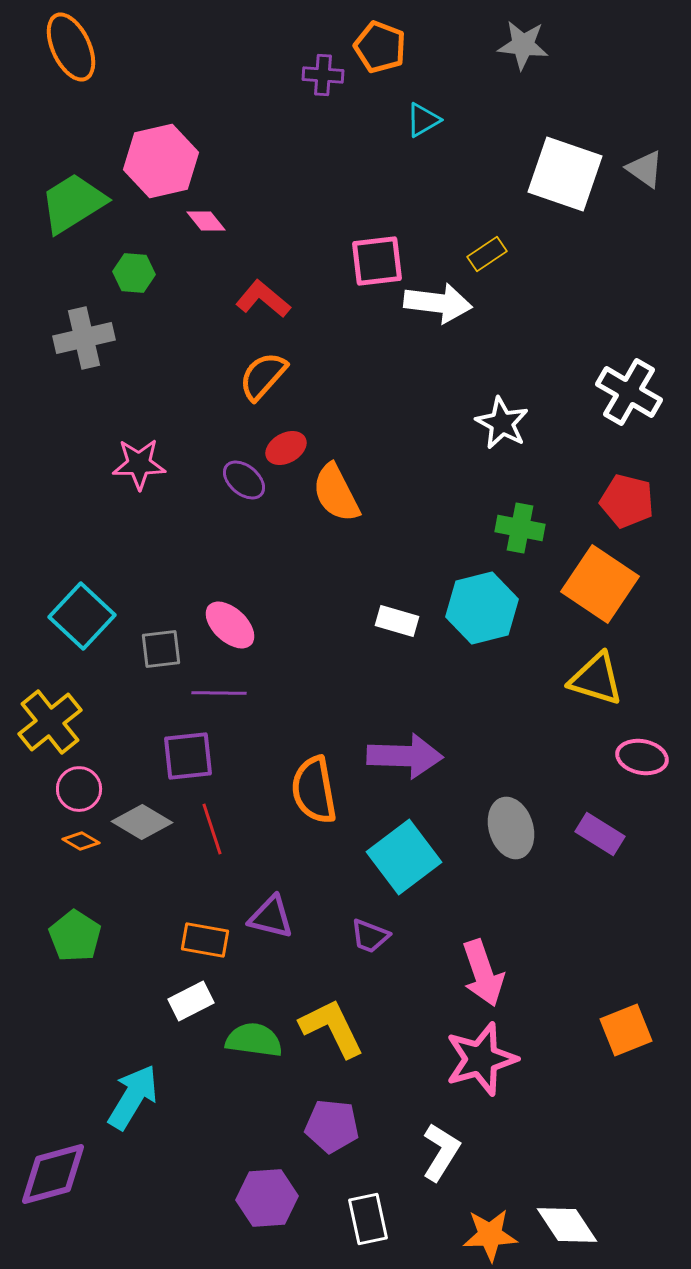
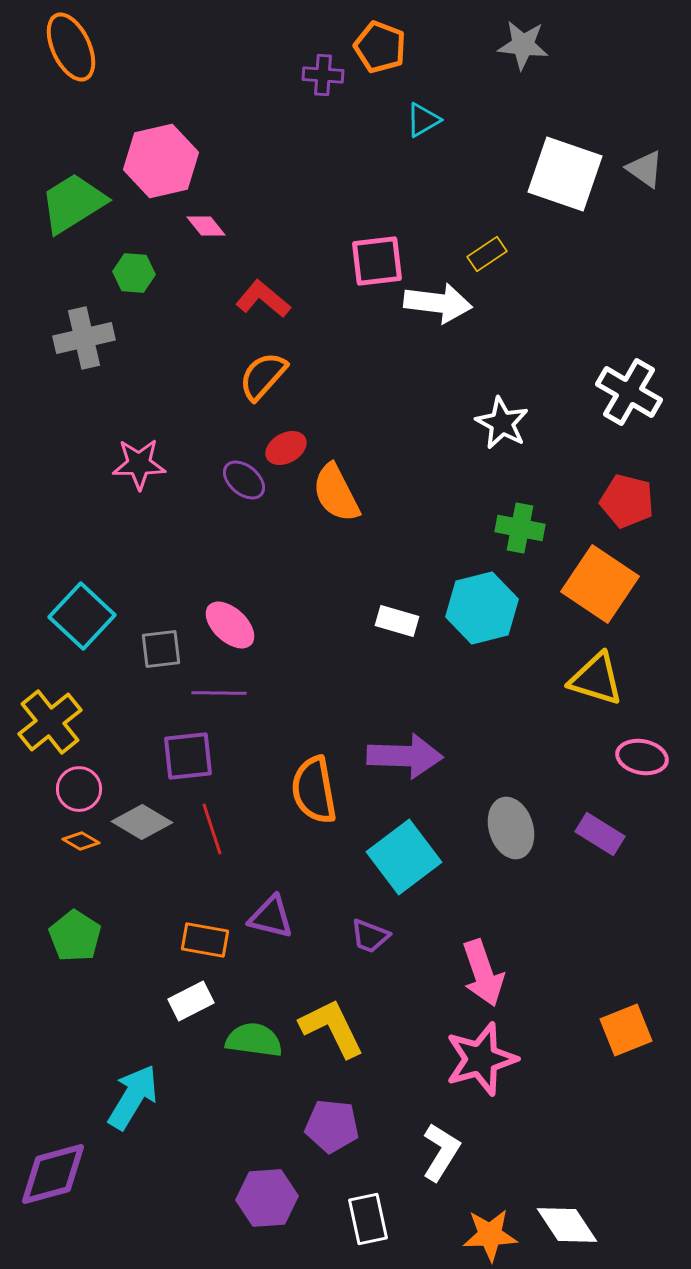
pink diamond at (206, 221): moved 5 px down
